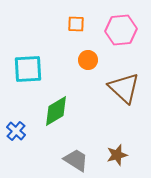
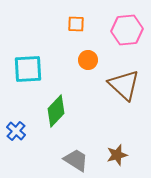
pink hexagon: moved 6 px right
brown triangle: moved 3 px up
green diamond: rotated 16 degrees counterclockwise
